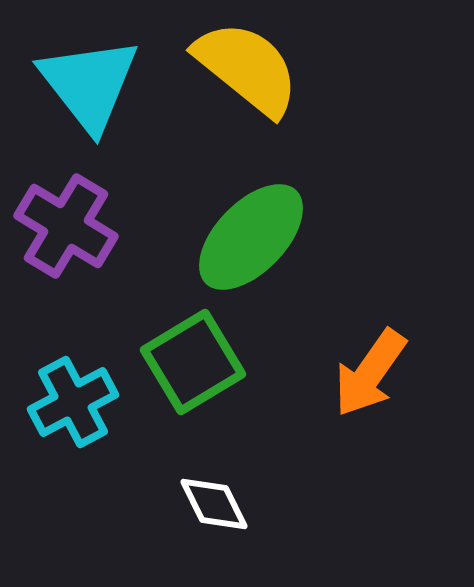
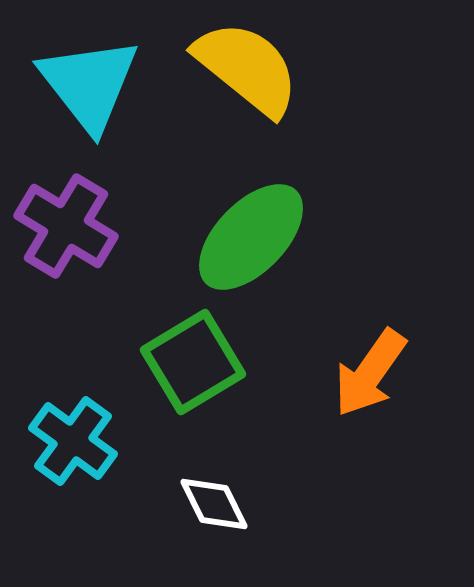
cyan cross: moved 39 px down; rotated 26 degrees counterclockwise
